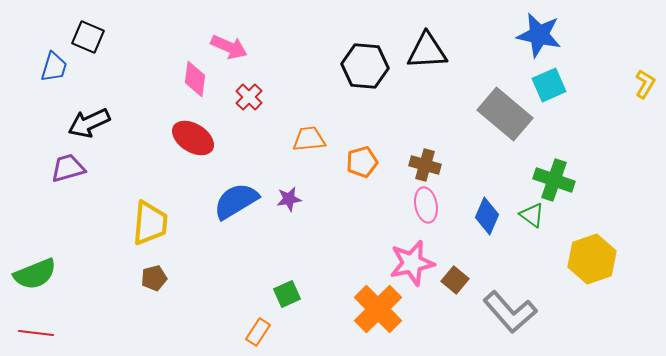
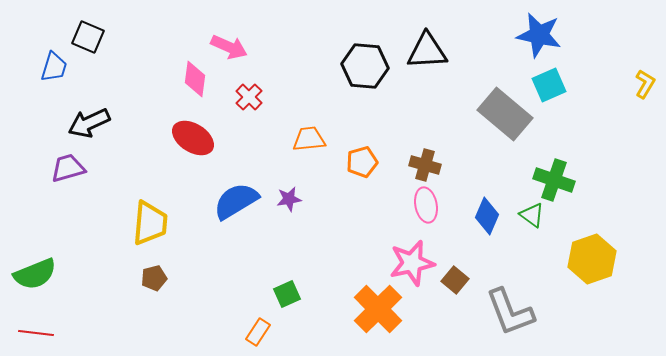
gray L-shape: rotated 20 degrees clockwise
